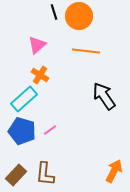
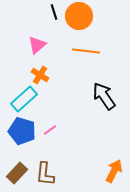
brown rectangle: moved 1 px right, 2 px up
